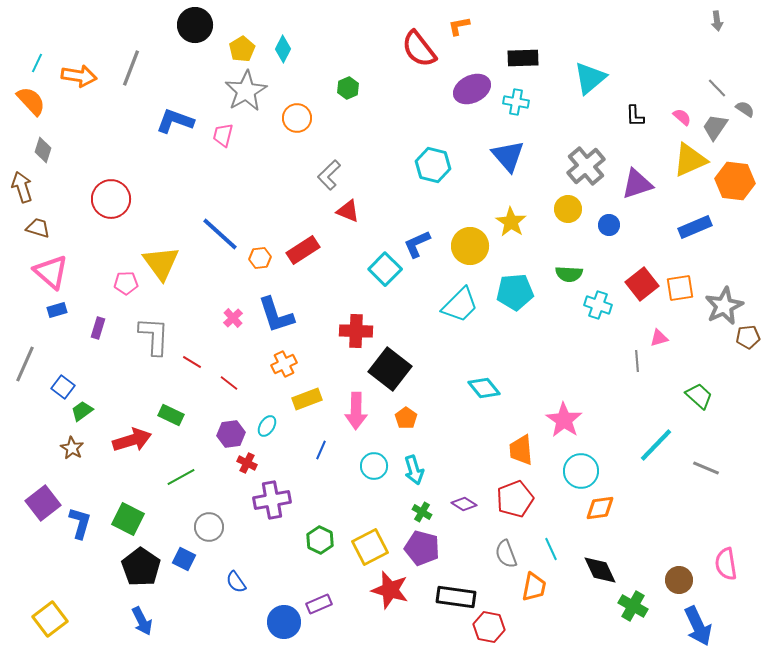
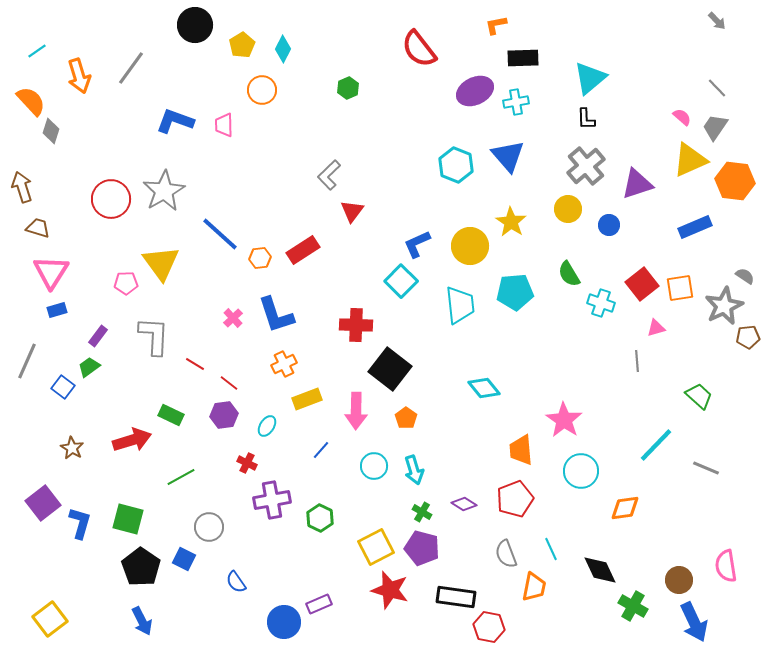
gray arrow at (717, 21): rotated 36 degrees counterclockwise
orange L-shape at (459, 26): moved 37 px right, 1 px up
yellow pentagon at (242, 49): moved 4 px up
cyan line at (37, 63): moved 12 px up; rotated 30 degrees clockwise
gray line at (131, 68): rotated 15 degrees clockwise
orange arrow at (79, 76): rotated 64 degrees clockwise
purple ellipse at (472, 89): moved 3 px right, 2 px down
gray star at (246, 91): moved 82 px left, 100 px down
cyan cross at (516, 102): rotated 20 degrees counterclockwise
gray semicircle at (745, 109): moved 167 px down
black L-shape at (635, 116): moved 49 px left, 3 px down
orange circle at (297, 118): moved 35 px left, 28 px up
pink trapezoid at (223, 135): moved 1 px right, 10 px up; rotated 15 degrees counterclockwise
gray diamond at (43, 150): moved 8 px right, 19 px up
cyan hexagon at (433, 165): moved 23 px right; rotated 8 degrees clockwise
red triangle at (348, 211): moved 4 px right; rotated 45 degrees clockwise
cyan square at (385, 269): moved 16 px right, 12 px down
pink triangle at (51, 272): rotated 21 degrees clockwise
green semicircle at (569, 274): rotated 56 degrees clockwise
cyan trapezoid at (460, 305): rotated 51 degrees counterclockwise
cyan cross at (598, 305): moved 3 px right, 2 px up
purple rectangle at (98, 328): moved 8 px down; rotated 20 degrees clockwise
red cross at (356, 331): moved 6 px up
pink triangle at (659, 338): moved 3 px left, 10 px up
red line at (192, 362): moved 3 px right, 2 px down
gray line at (25, 364): moved 2 px right, 3 px up
green trapezoid at (82, 411): moved 7 px right, 44 px up
purple hexagon at (231, 434): moved 7 px left, 19 px up
blue line at (321, 450): rotated 18 degrees clockwise
orange diamond at (600, 508): moved 25 px right
green square at (128, 519): rotated 12 degrees counterclockwise
green hexagon at (320, 540): moved 22 px up
yellow square at (370, 547): moved 6 px right
pink semicircle at (726, 564): moved 2 px down
blue arrow at (698, 626): moved 4 px left, 4 px up
